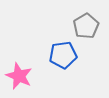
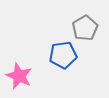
gray pentagon: moved 1 px left, 2 px down
